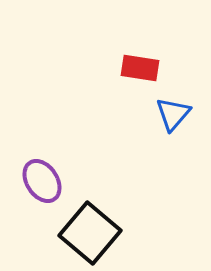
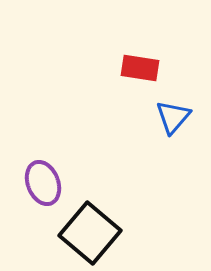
blue triangle: moved 3 px down
purple ellipse: moved 1 px right, 2 px down; rotated 12 degrees clockwise
